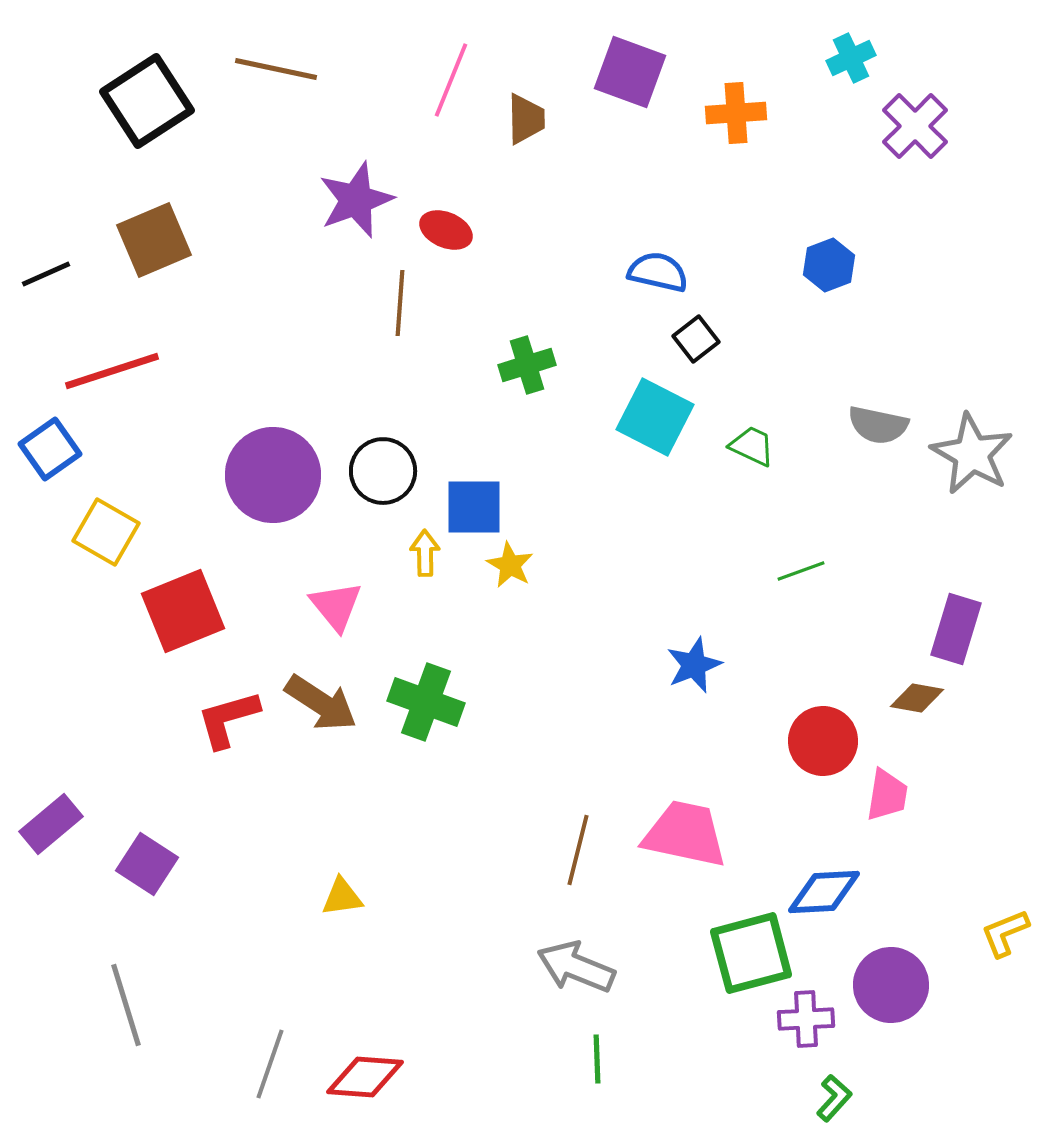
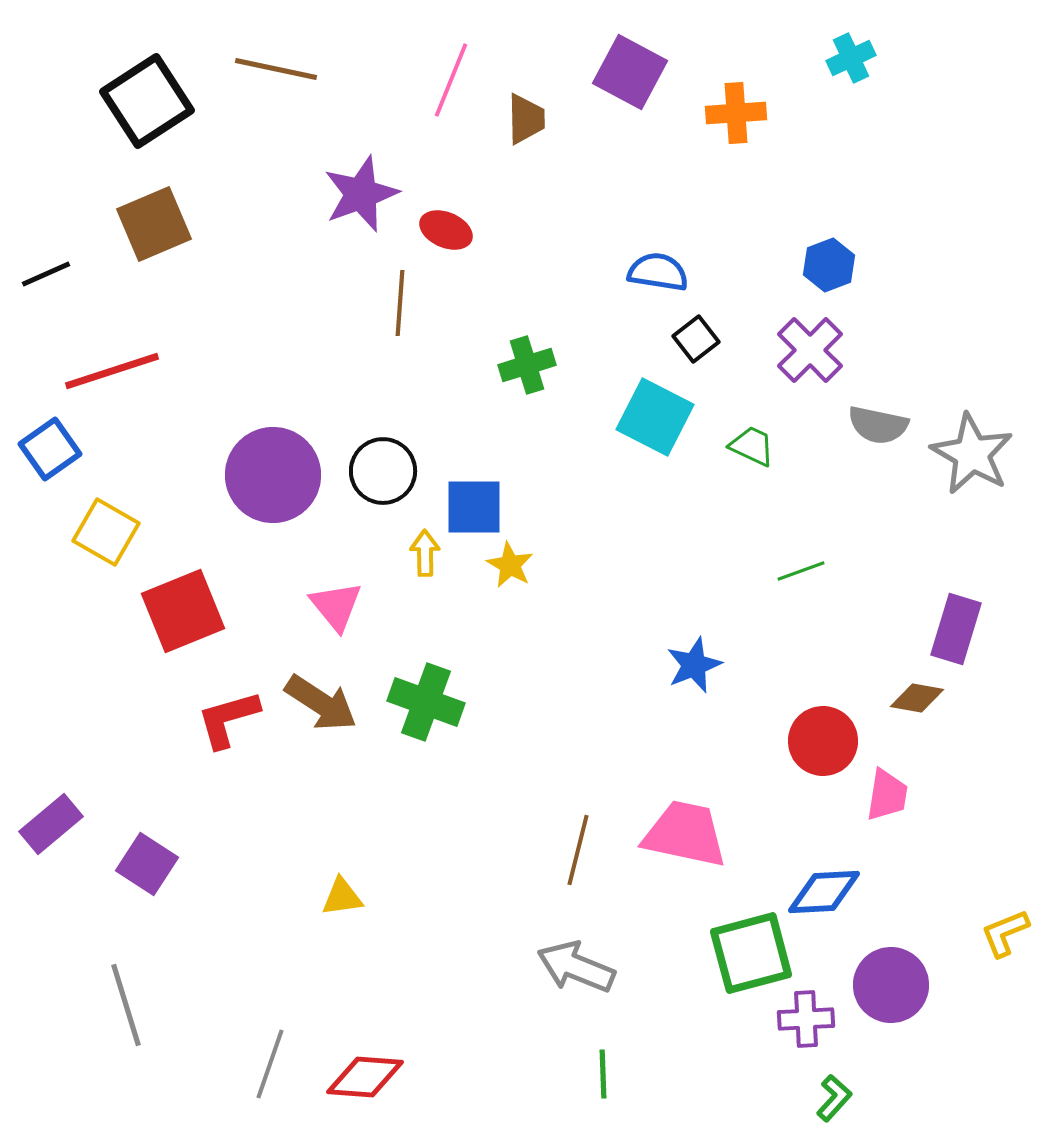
purple square at (630, 72): rotated 8 degrees clockwise
purple cross at (915, 126): moved 105 px left, 224 px down
purple star at (356, 200): moved 5 px right, 6 px up
brown square at (154, 240): moved 16 px up
blue semicircle at (658, 272): rotated 4 degrees counterclockwise
green line at (597, 1059): moved 6 px right, 15 px down
